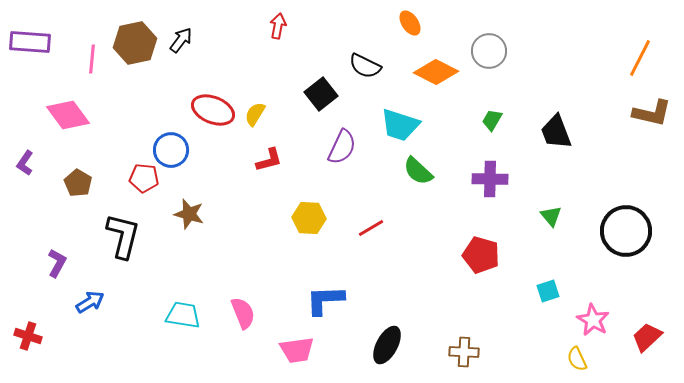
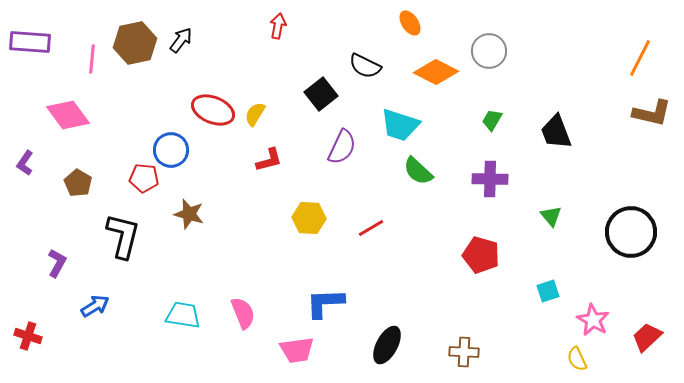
black circle at (626, 231): moved 5 px right, 1 px down
blue L-shape at (325, 300): moved 3 px down
blue arrow at (90, 302): moved 5 px right, 4 px down
